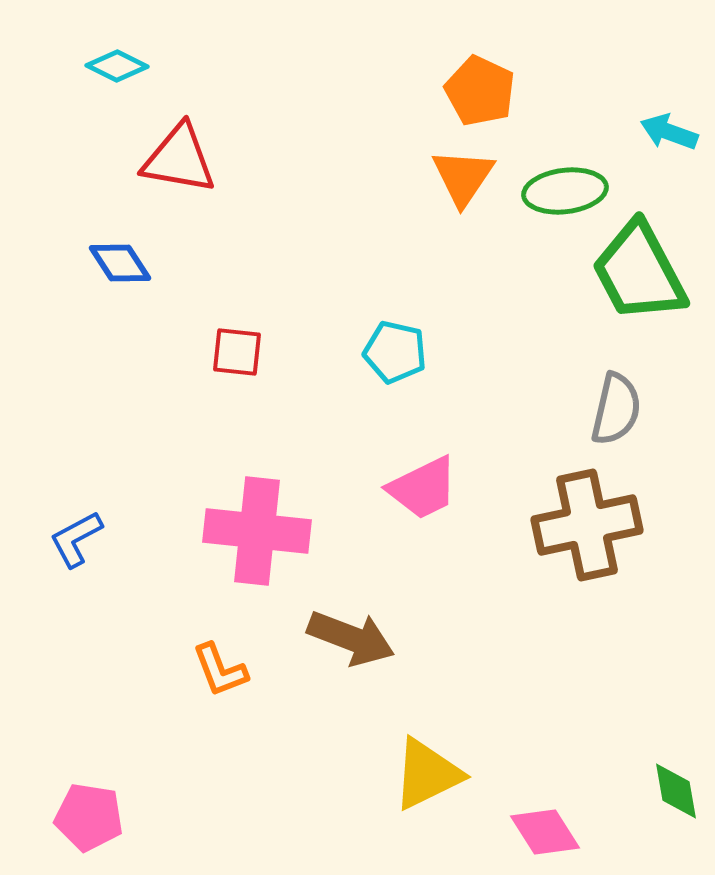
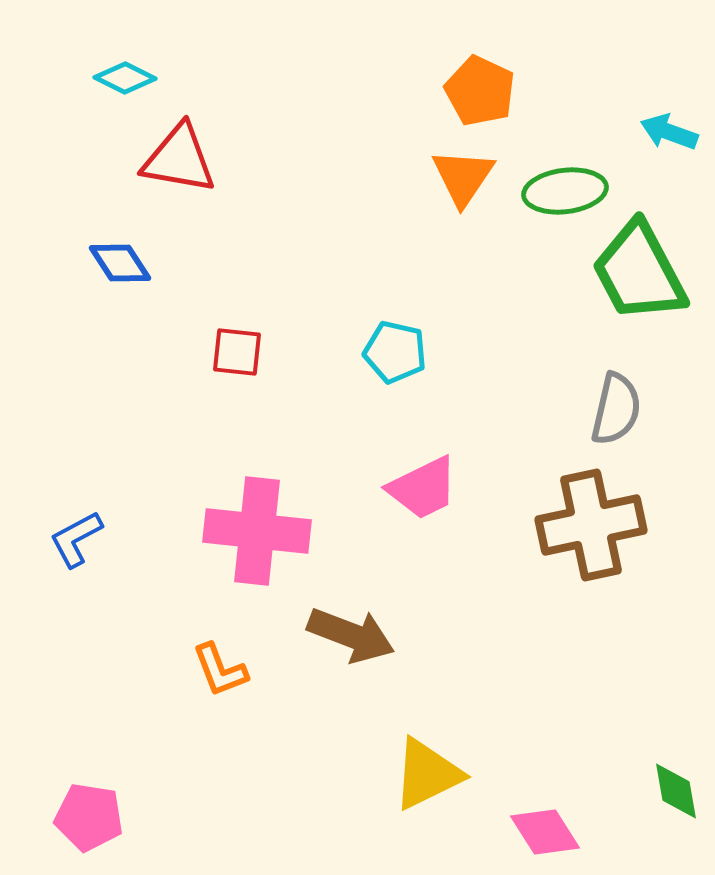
cyan diamond: moved 8 px right, 12 px down
brown cross: moved 4 px right
brown arrow: moved 3 px up
